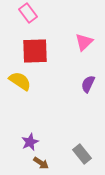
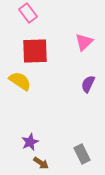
gray rectangle: rotated 12 degrees clockwise
